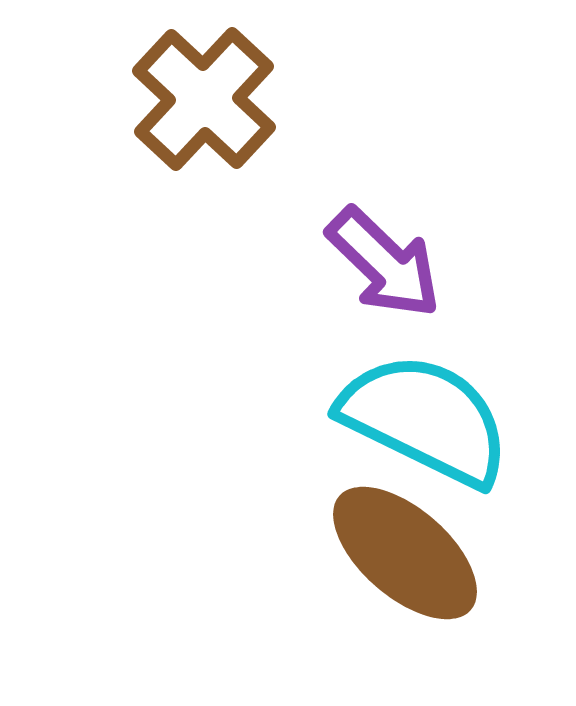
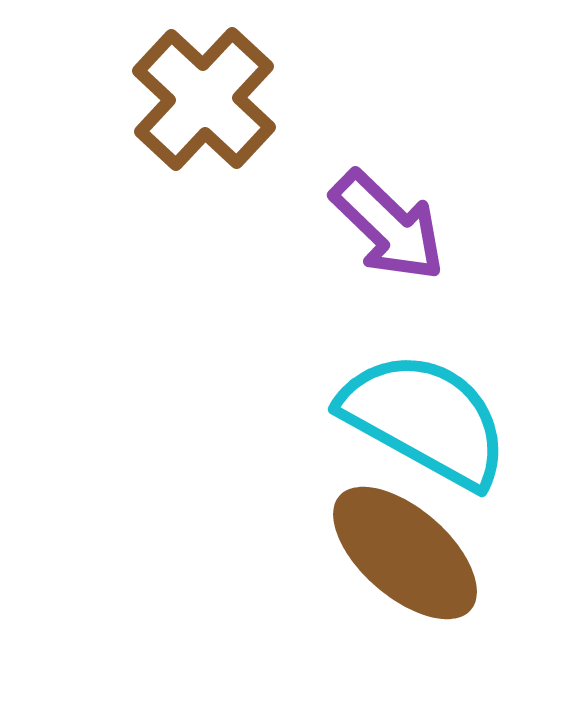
purple arrow: moved 4 px right, 37 px up
cyan semicircle: rotated 3 degrees clockwise
